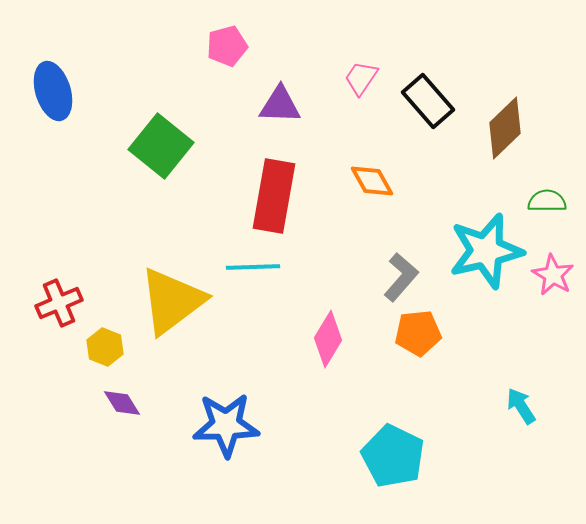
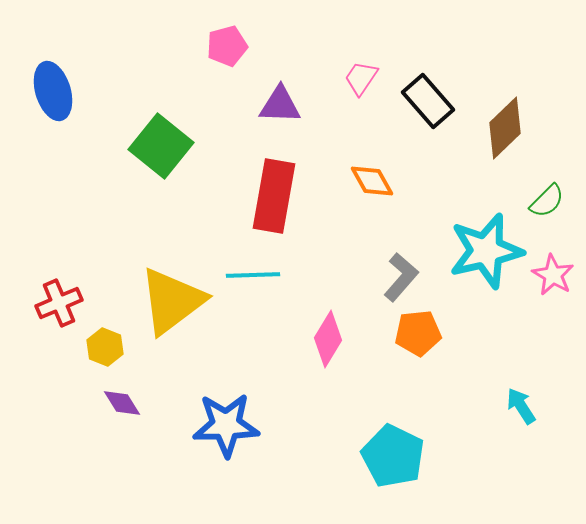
green semicircle: rotated 135 degrees clockwise
cyan line: moved 8 px down
